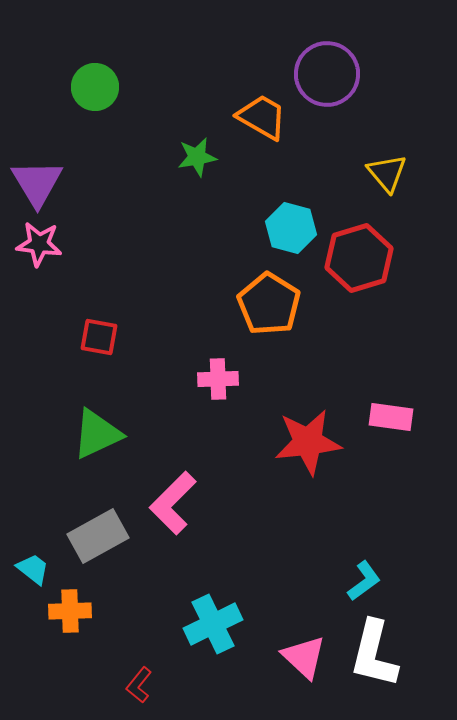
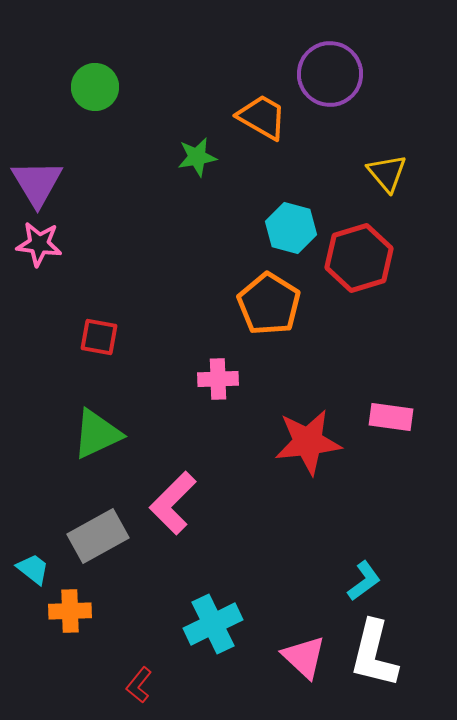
purple circle: moved 3 px right
